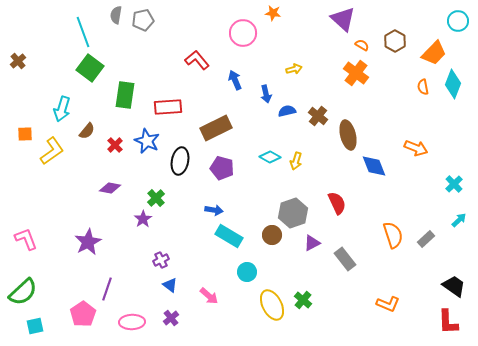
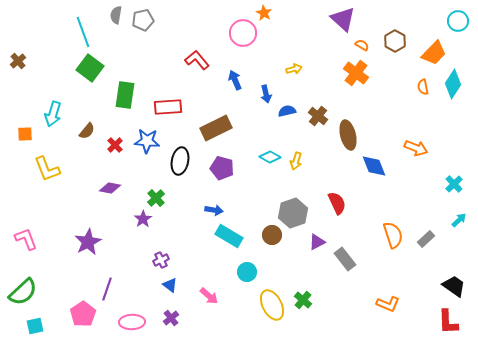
orange star at (273, 13): moved 9 px left; rotated 21 degrees clockwise
cyan diamond at (453, 84): rotated 12 degrees clockwise
cyan arrow at (62, 109): moved 9 px left, 5 px down
blue star at (147, 141): rotated 20 degrees counterclockwise
yellow L-shape at (52, 151): moved 5 px left, 18 px down; rotated 104 degrees clockwise
purple triangle at (312, 243): moved 5 px right, 1 px up
